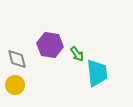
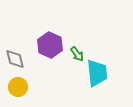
purple hexagon: rotated 15 degrees clockwise
gray diamond: moved 2 px left
yellow circle: moved 3 px right, 2 px down
